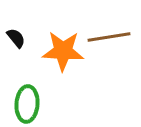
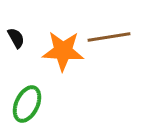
black semicircle: rotated 10 degrees clockwise
green ellipse: rotated 21 degrees clockwise
